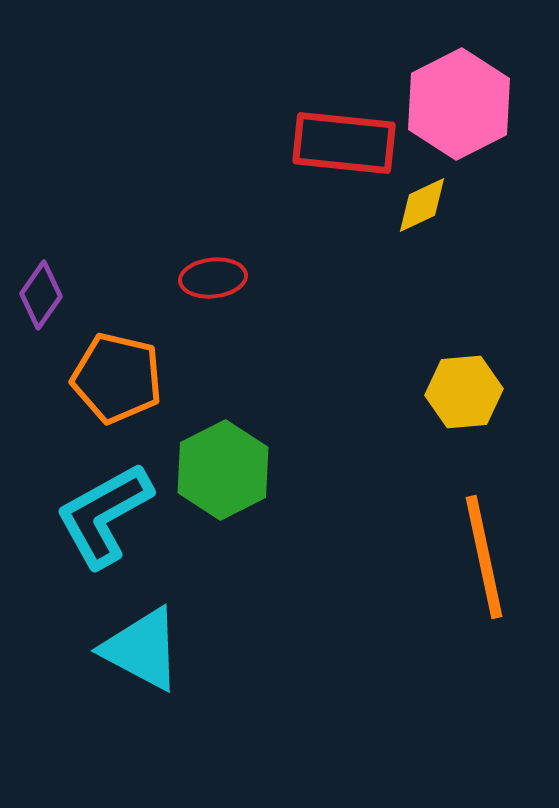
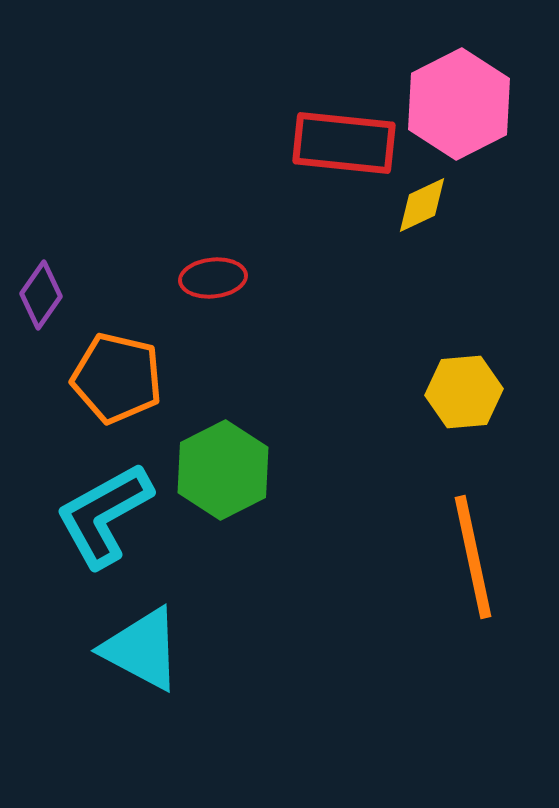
orange line: moved 11 px left
